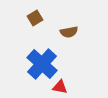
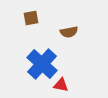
brown square: moved 4 px left; rotated 21 degrees clockwise
red triangle: moved 1 px right, 2 px up
